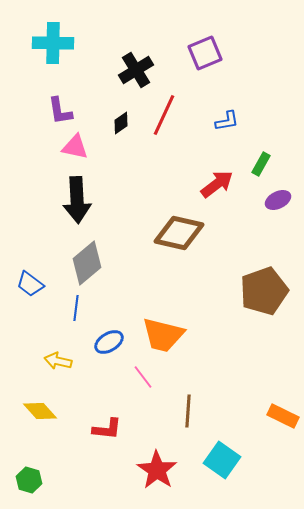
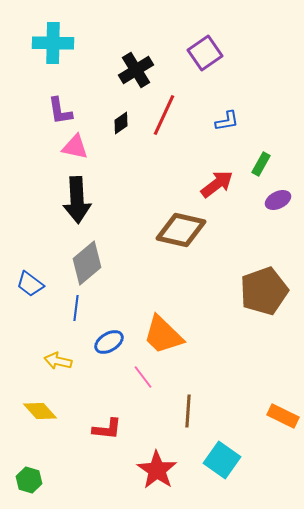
purple square: rotated 12 degrees counterclockwise
brown diamond: moved 2 px right, 3 px up
orange trapezoid: rotated 30 degrees clockwise
